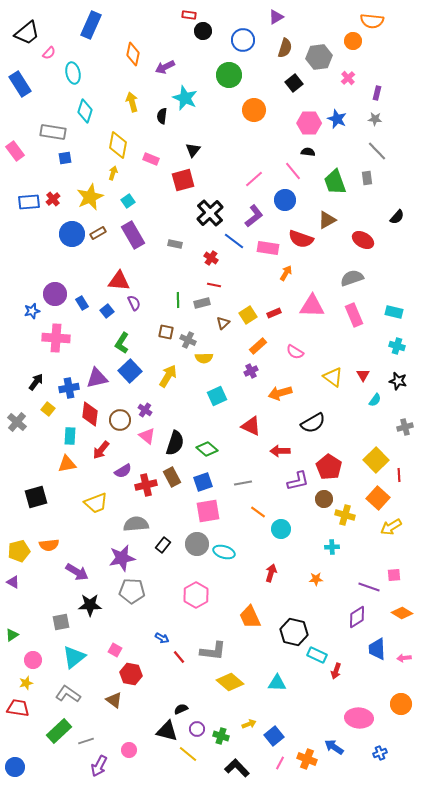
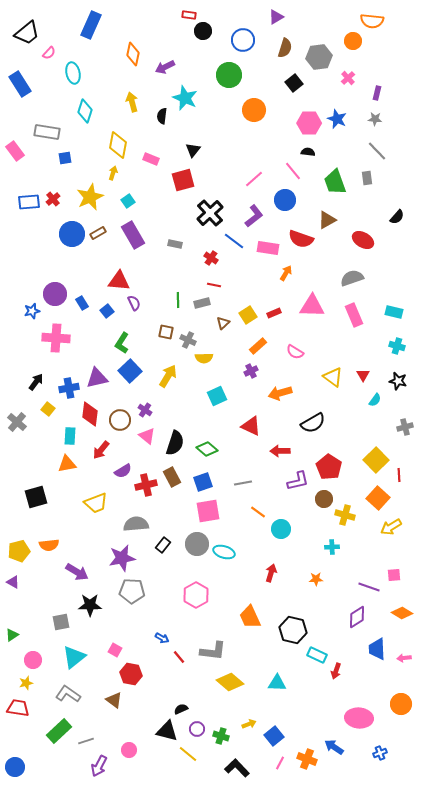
gray rectangle at (53, 132): moved 6 px left
black hexagon at (294, 632): moved 1 px left, 2 px up
